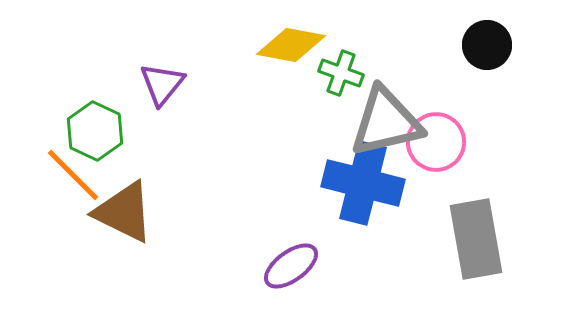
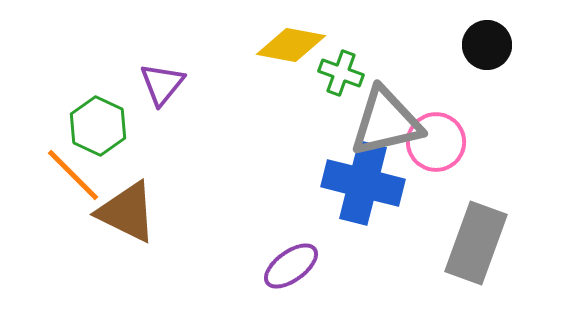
green hexagon: moved 3 px right, 5 px up
brown triangle: moved 3 px right
gray rectangle: moved 4 px down; rotated 30 degrees clockwise
